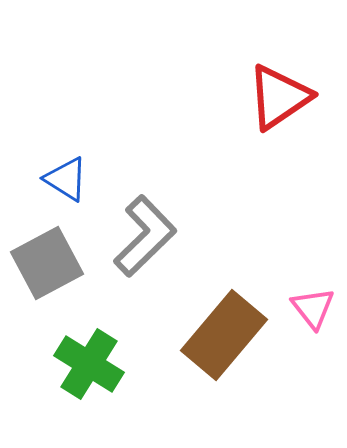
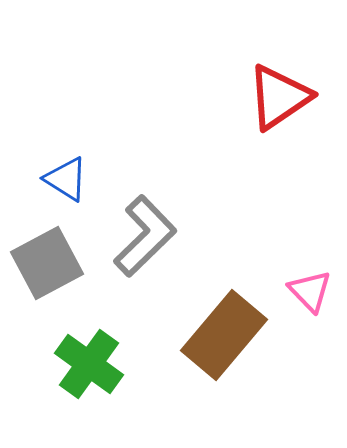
pink triangle: moved 3 px left, 17 px up; rotated 6 degrees counterclockwise
green cross: rotated 4 degrees clockwise
